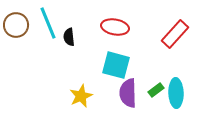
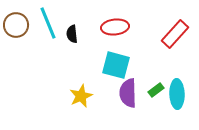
red ellipse: rotated 16 degrees counterclockwise
black semicircle: moved 3 px right, 3 px up
cyan ellipse: moved 1 px right, 1 px down
